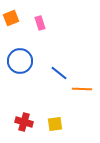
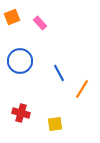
orange square: moved 1 px right, 1 px up
pink rectangle: rotated 24 degrees counterclockwise
blue line: rotated 24 degrees clockwise
orange line: rotated 60 degrees counterclockwise
red cross: moved 3 px left, 9 px up
